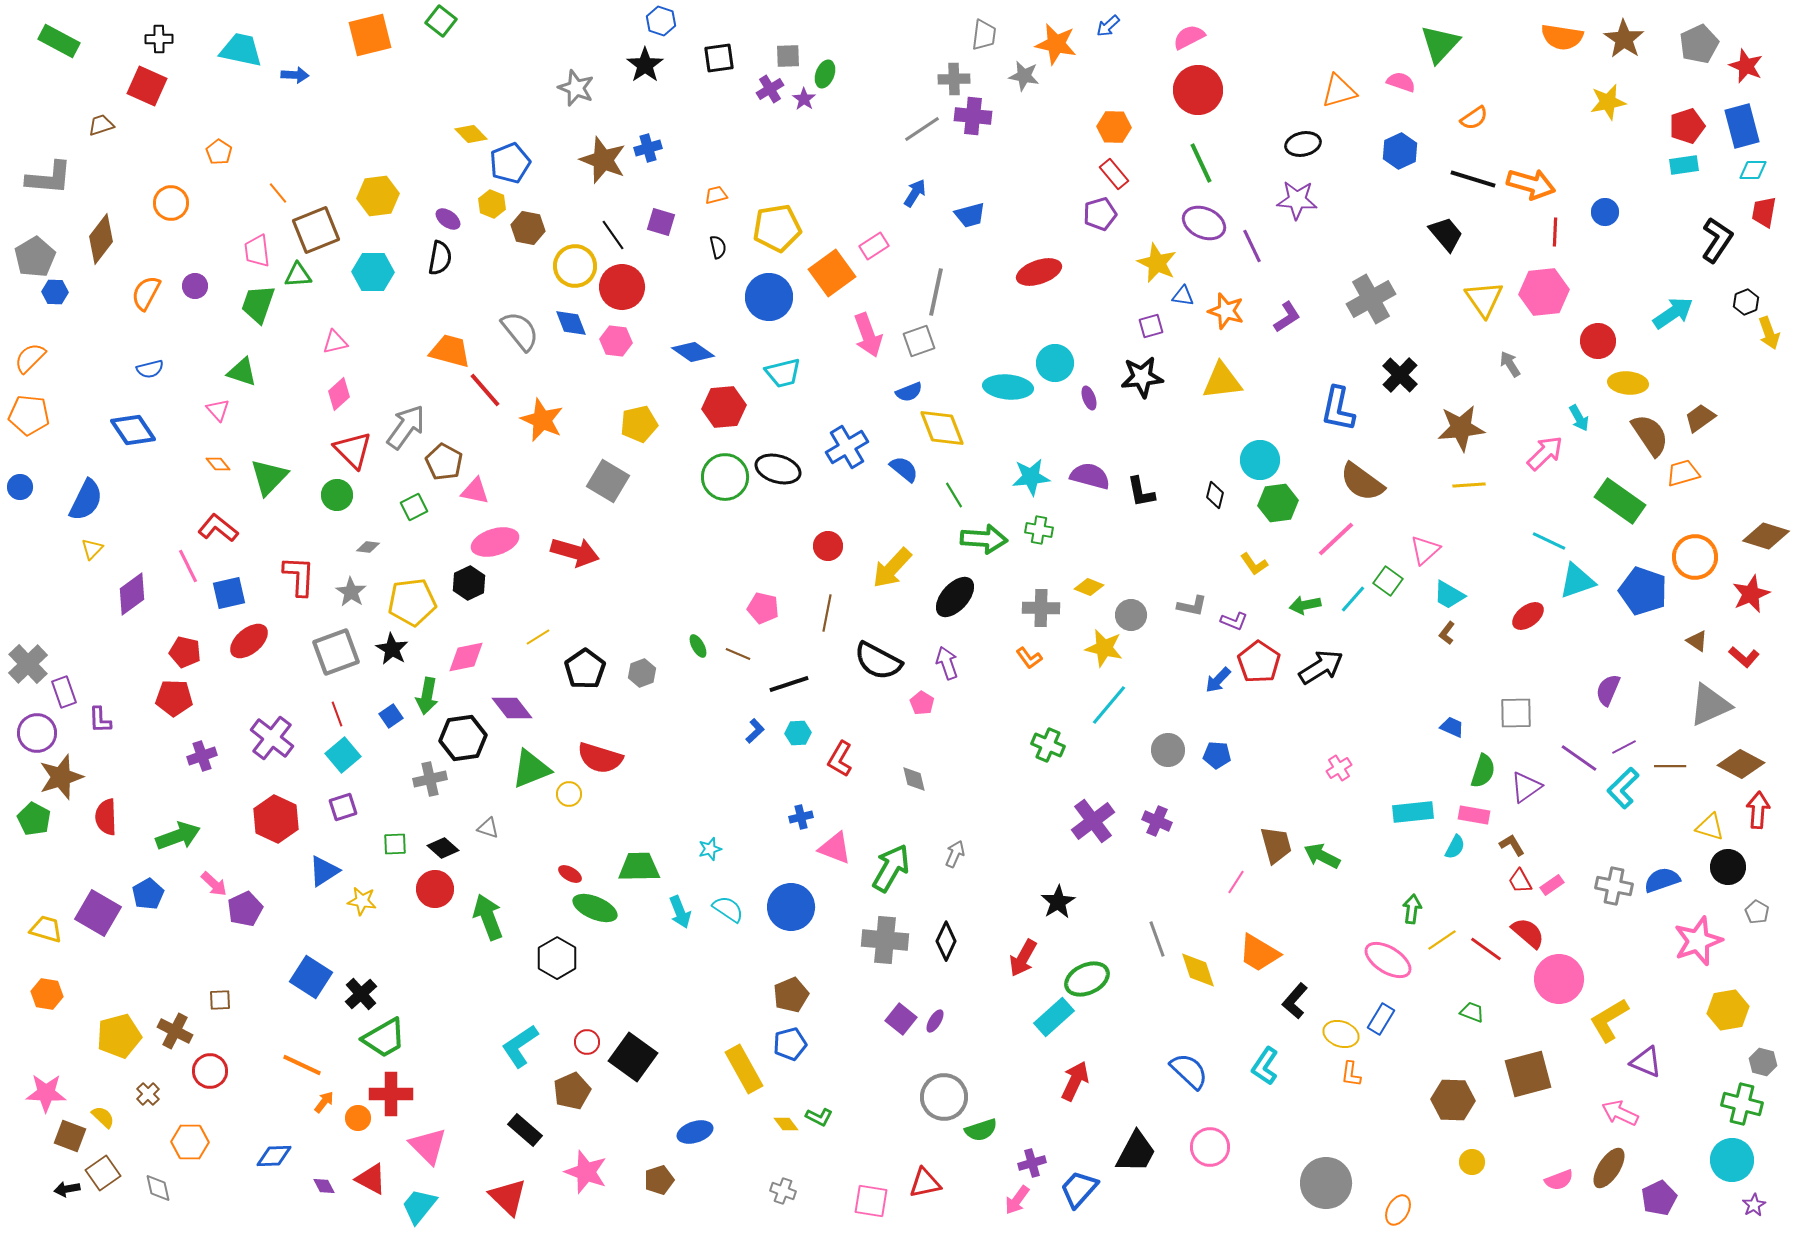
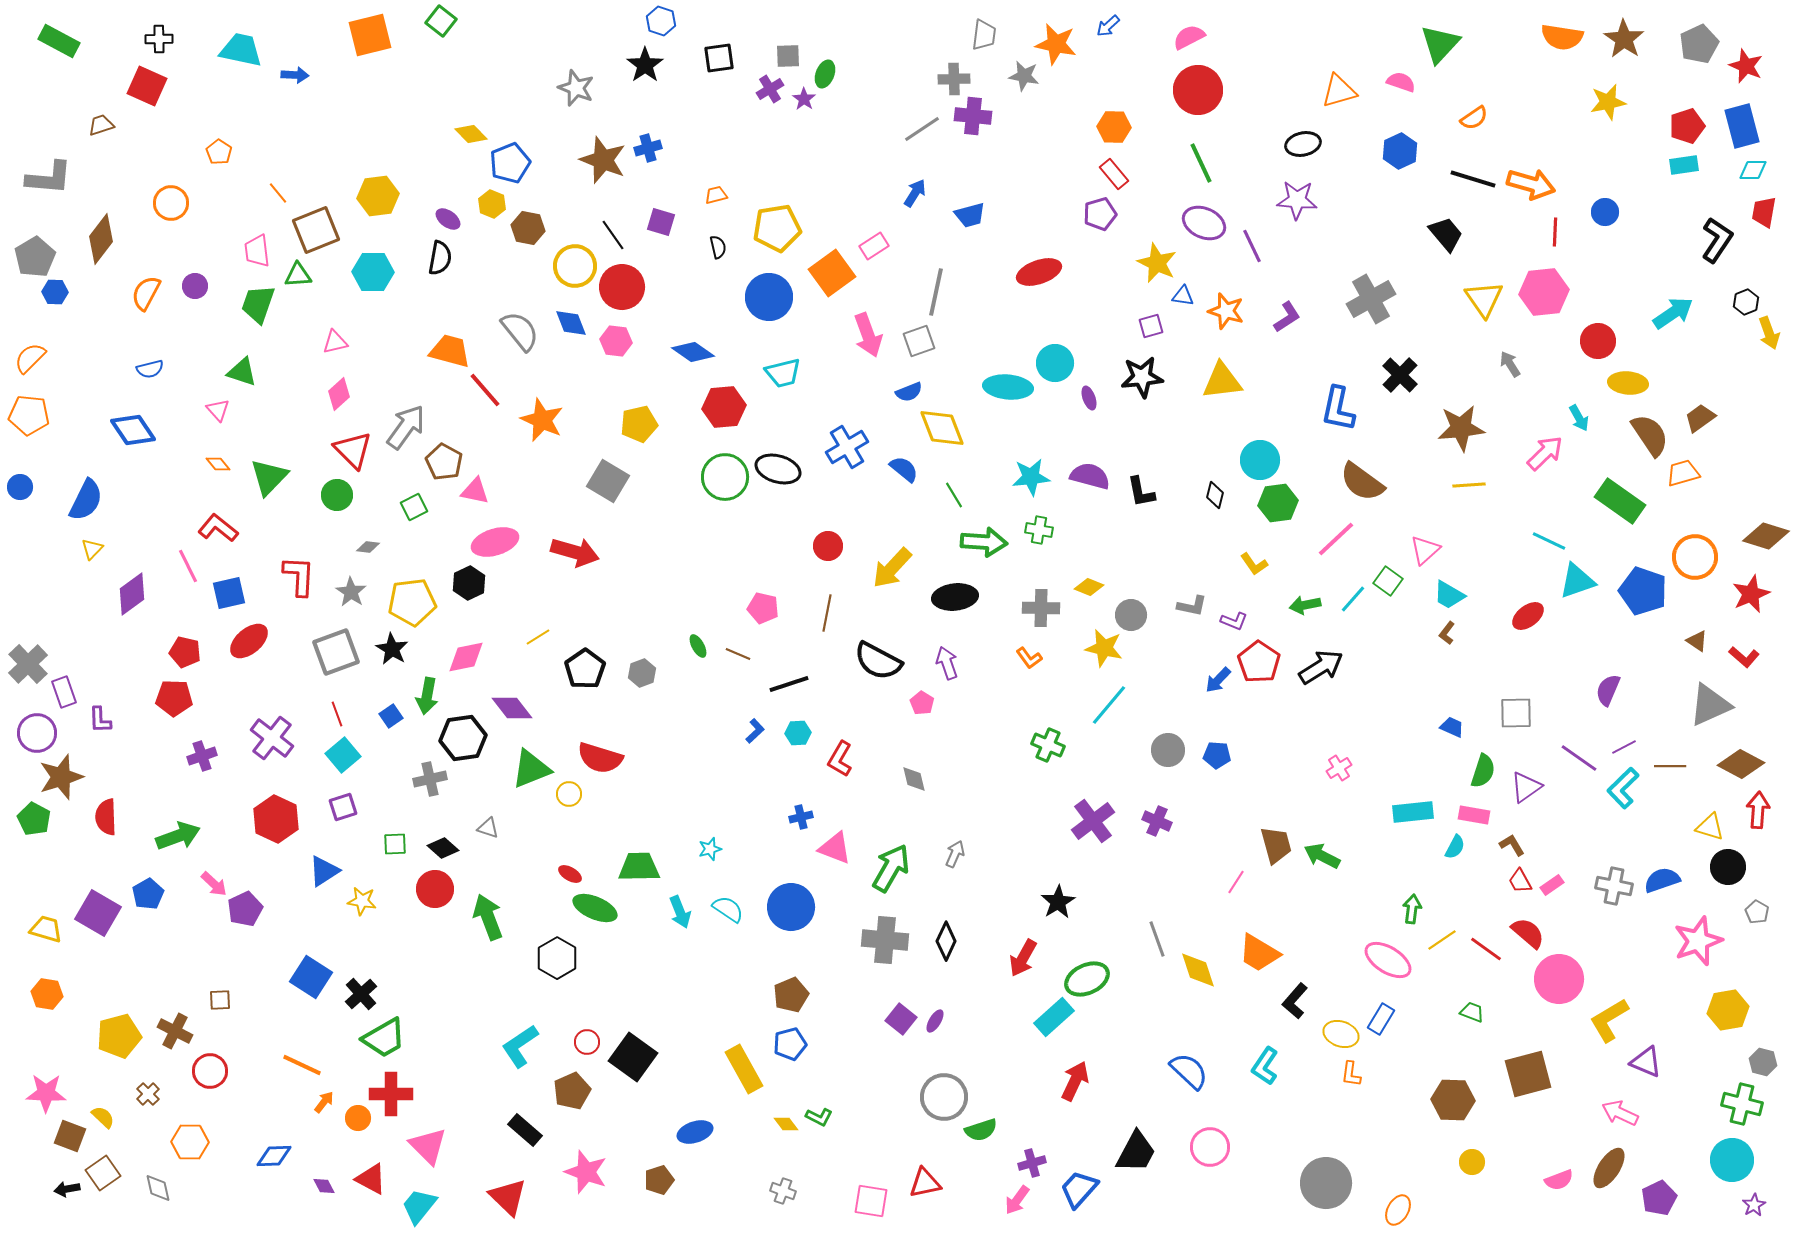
green arrow at (984, 539): moved 3 px down
black ellipse at (955, 597): rotated 42 degrees clockwise
